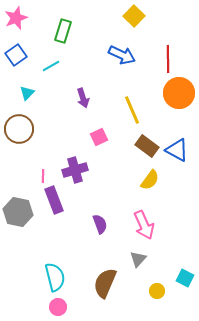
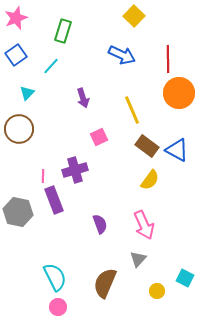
cyan line: rotated 18 degrees counterclockwise
cyan semicircle: rotated 12 degrees counterclockwise
